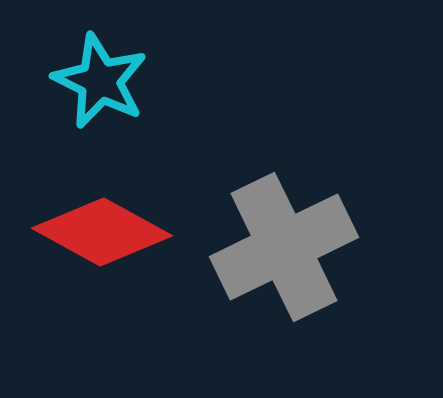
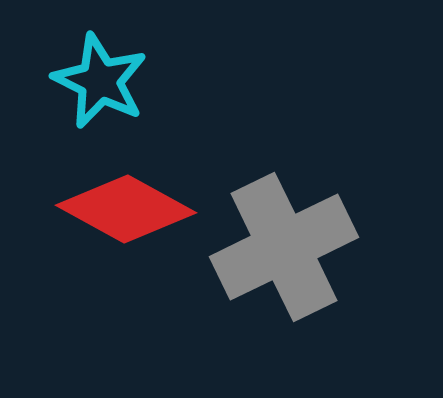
red diamond: moved 24 px right, 23 px up
